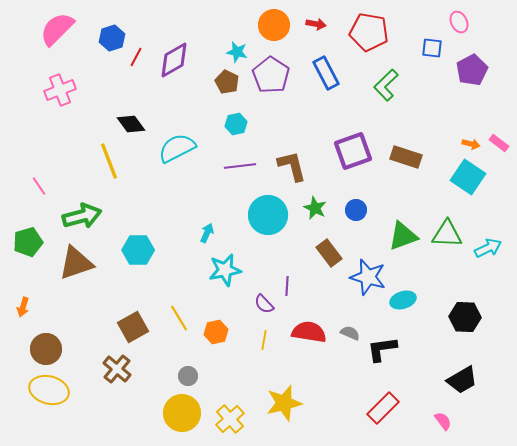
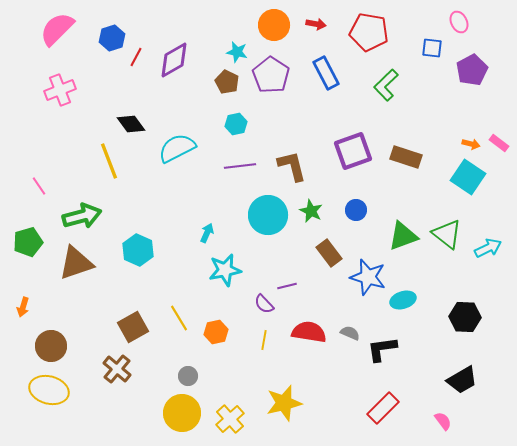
green star at (315, 208): moved 4 px left, 3 px down
green triangle at (447, 234): rotated 36 degrees clockwise
cyan hexagon at (138, 250): rotated 24 degrees clockwise
purple line at (287, 286): rotated 72 degrees clockwise
brown circle at (46, 349): moved 5 px right, 3 px up
